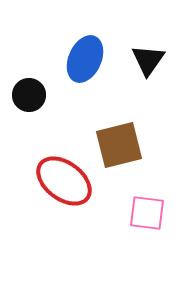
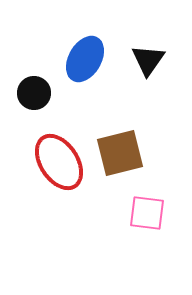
blue ellipse: rotated 6 degrees clockwise
black circle: moved 5 px right, 2 px up
brown square: moved 1 px right, 8 px down
red ellipse: moved 5 px left, 19 px up; rotated 20 degrees clockwise
